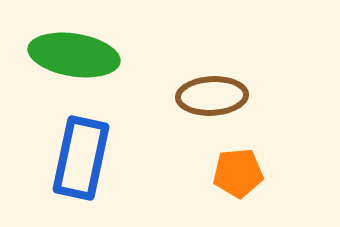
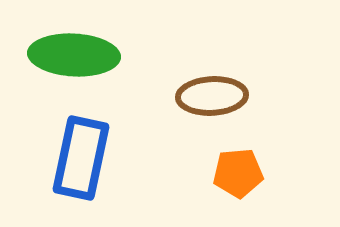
green ellipse: rotated 6 degrees counterclockwise
